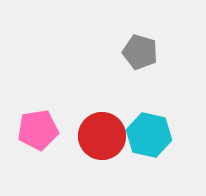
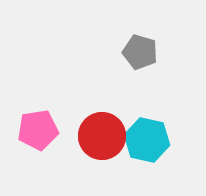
cyan hexagon: moved 2 px left, 5 px down
